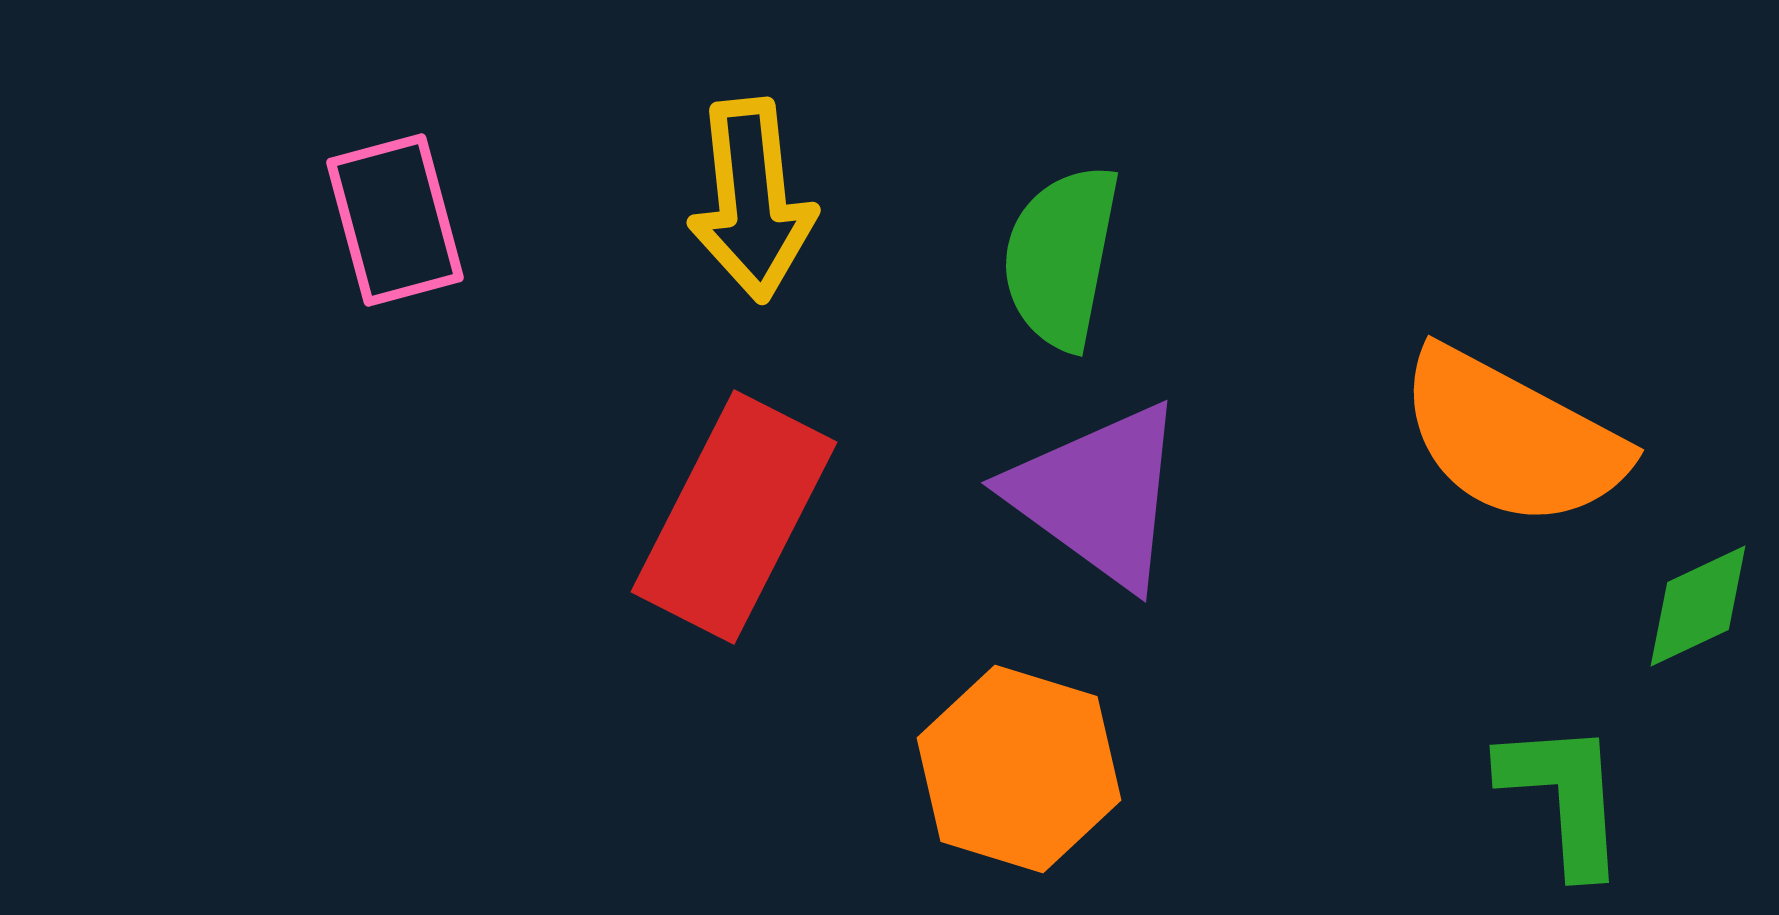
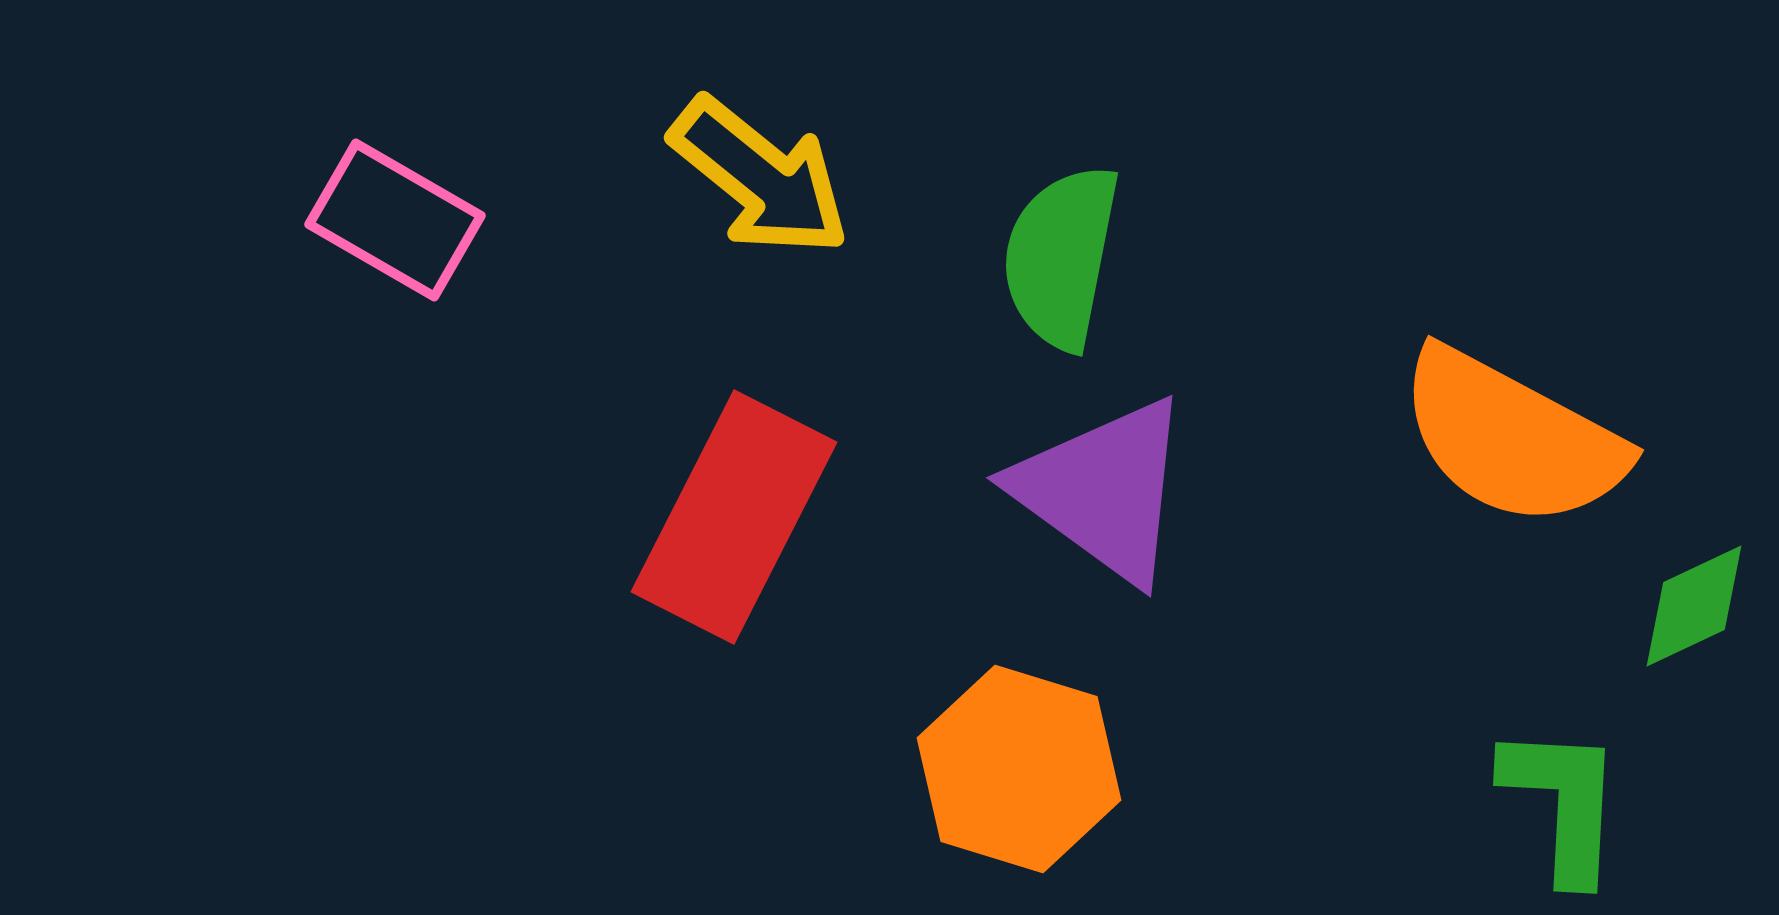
yellow arrow: moved 8 px right, 23 px up; rotated 45 degrees counterclockwise
pink rectangle: rotated 45 degrees counterclockwise
purple triangle: moved 5 px right, 5 px up
green diamond: moved 4 px left
green L-shape: moved 1 px left, 6 px down; rotated 7 degrees clockwise
